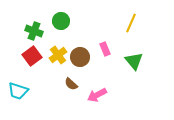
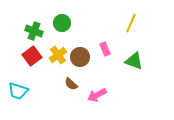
green circle: moved 1 px right, 2 px down
green triangle: rotated 30 degrees counterclockwise
